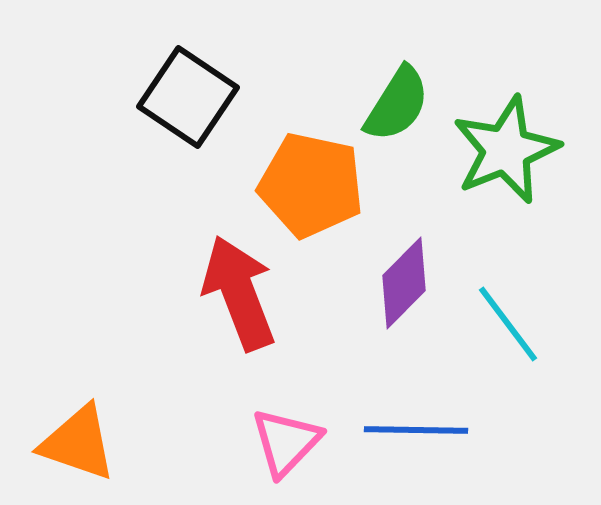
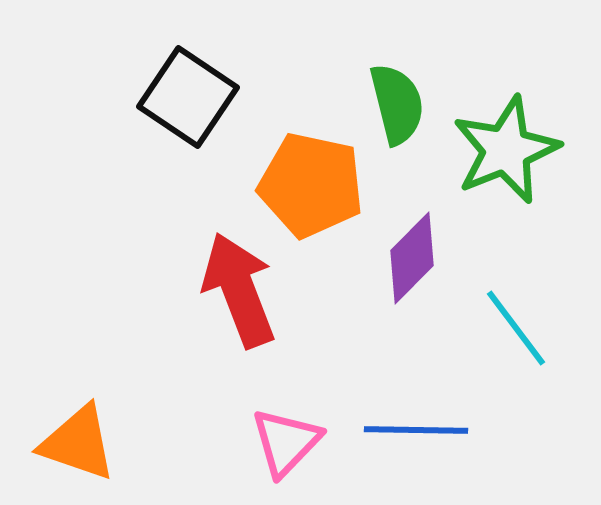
green semicircle: rotated 46 degrees counterclockwise
purple diamond: moved 8 px right, 25 px up
red arrow: moved 3 px up
cyan line: moved 8 px right, 4 px down
